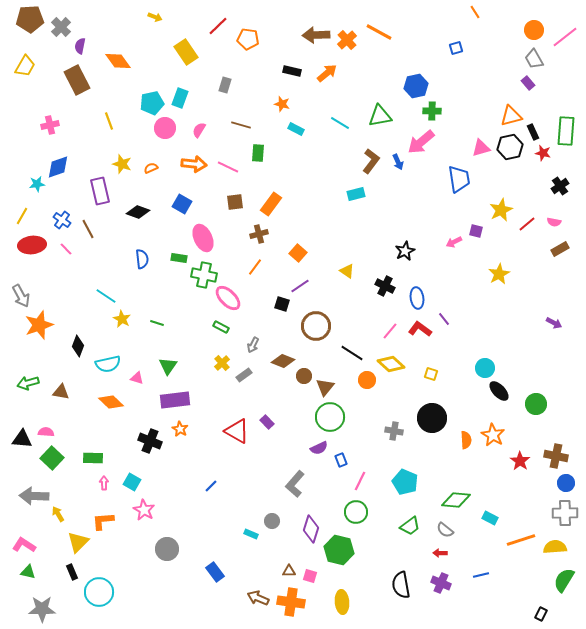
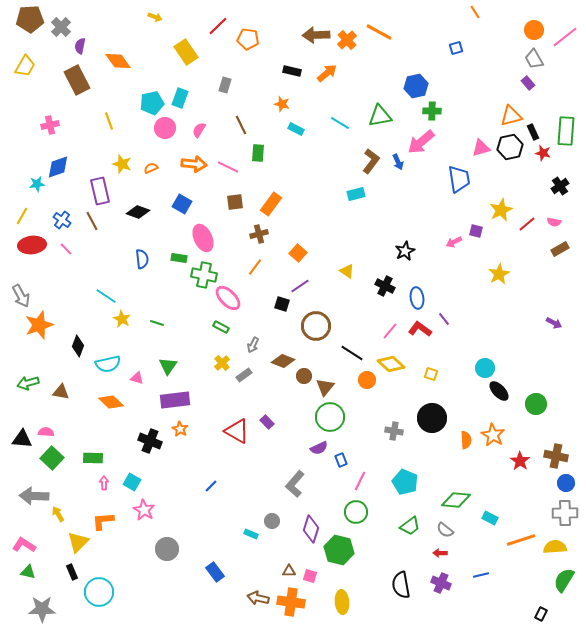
brown line at (241, 125): rotated 48 degrees clockwise
brown line at (88, 229): moved 4 px right, 8 px up
brown arrow at (258, 598): rotated 10 degrees counterclockwise
